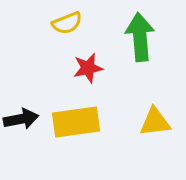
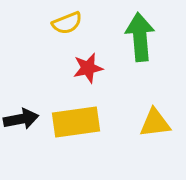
yellow triangle: moved 1 px down
